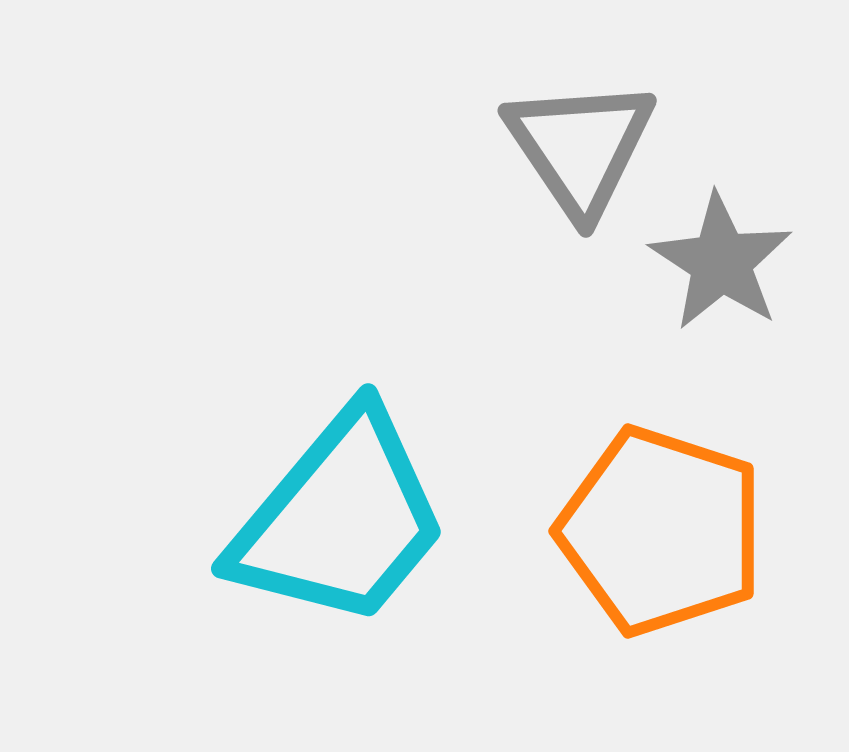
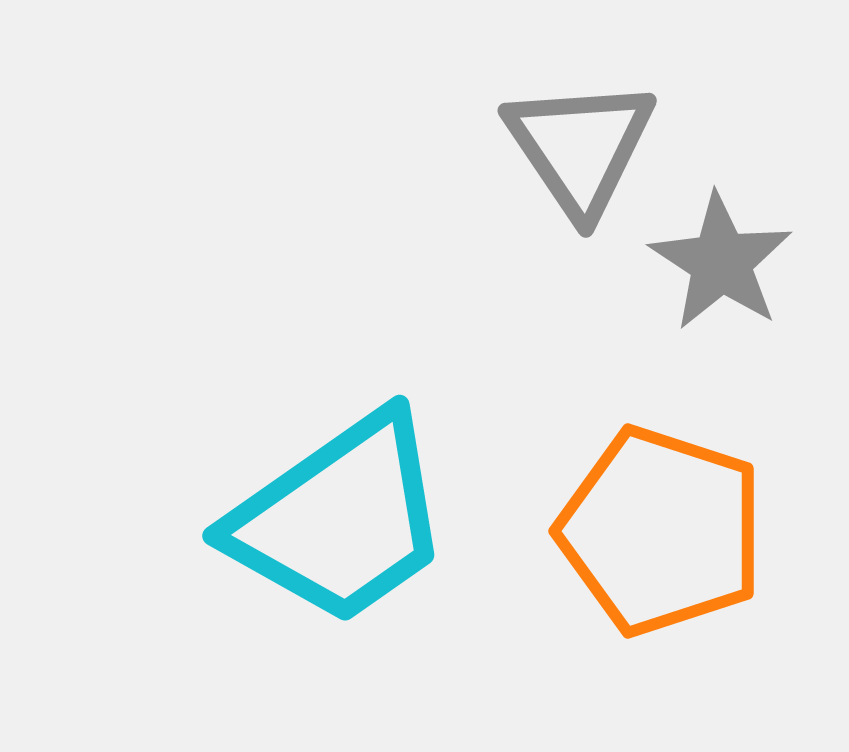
cyan trapezoid: rotated 15 degrees clockwise
